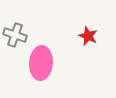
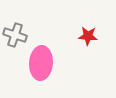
red star: rotated 18 degrees counterclockwise
